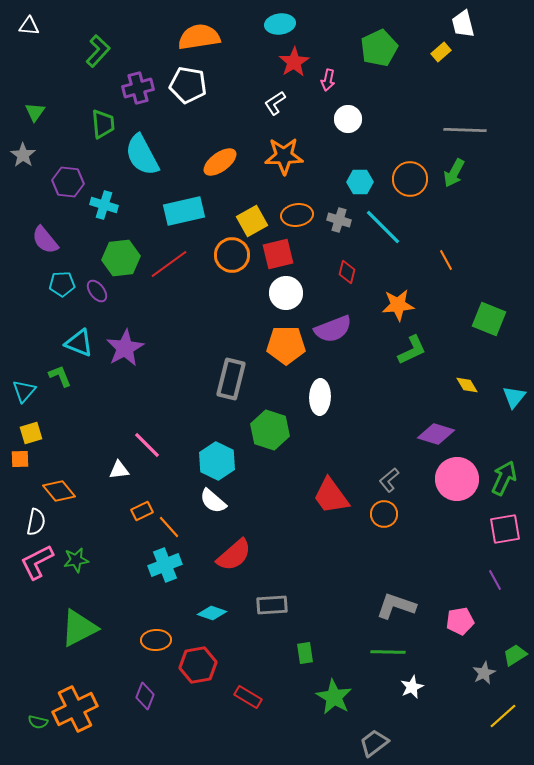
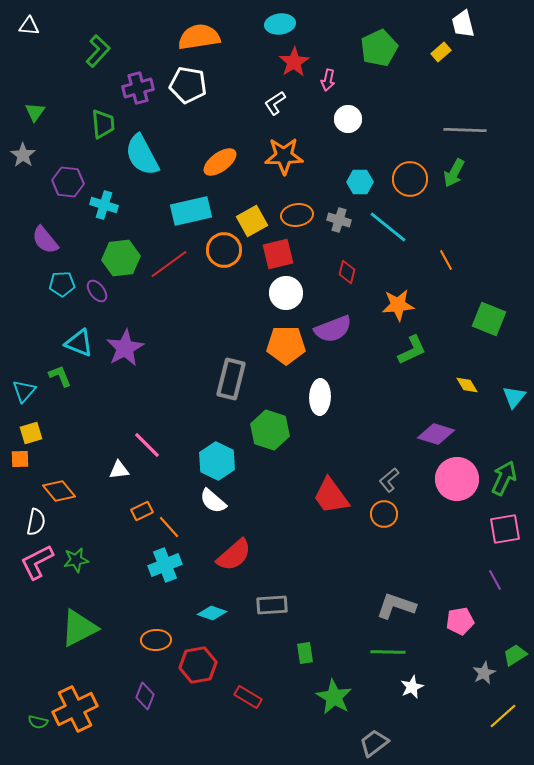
cyan rectangle at (184, 211): moved 7 px right
cyan line at (383, 227): moved 5 px right; rotated 6 degrees counterclockwise
orange circle at (232, 255): moved 8 px left, 5 px up
